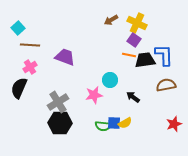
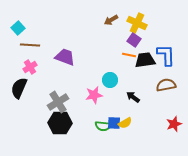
blue L-shape: moved 2 px right
